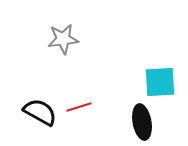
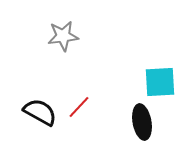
gray star: moved 3 px up
red line: rotated 30 degrees counterclockwise
